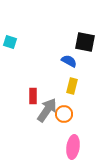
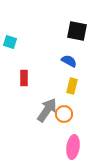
black square: moved 8 px left, 11 px up
red rectangle: moved 9 px left, 18 px up
